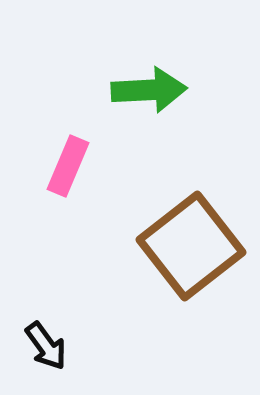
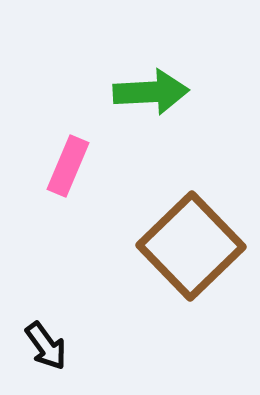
green arrow: moved 2 px right, 2 px down
brown square: rotated 6 degrees counterclockwise
